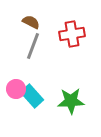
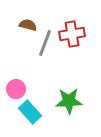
brown semicircle: moved 3 px left, 3 px down; rotated 12 degrees counterclockwise
gray line: moved 12 px right, 3 px up
cyan rectangle: moved 2 px left, 16 px down
green star: moved 2 px left
